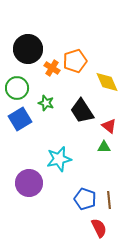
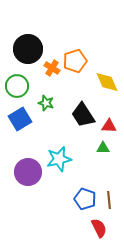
green circle: moved 2 px up
black trapezoid: moved 1 px right, 4 px down
red triangle: rotated 35 degrees counterclockwise
green triangle: moved 1 px left, 1 px down
purple circle: moved 1 px left, 11 px up
